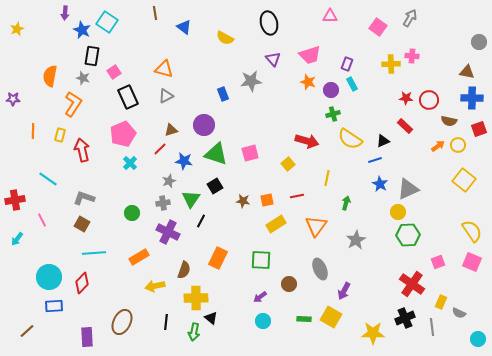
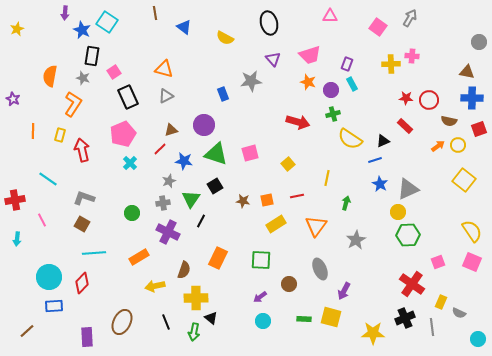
purple star at (13, 99): rotated 24 degrees clockwise
red arrow at (307, 141): moved 9 px left, 19 px up
cyan arrow at (17, 239): rotated 32 degrees counterclockwise
yellow square at (331, 317): rotated 15 degrees counterclockwise
black line at (166, 322): rotated 28 degrees counterclockwise
